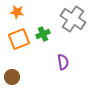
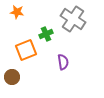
green cross: moved 3 px right
orange square: moved 7 px right, 11 px down
